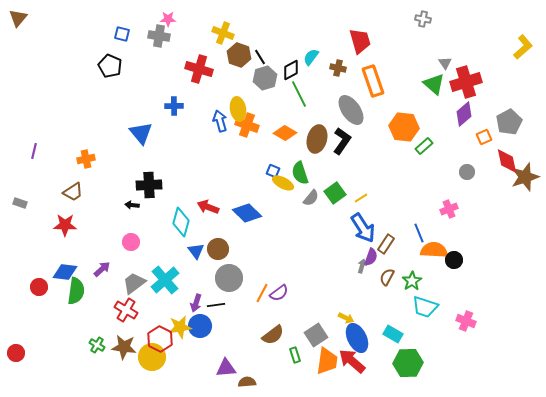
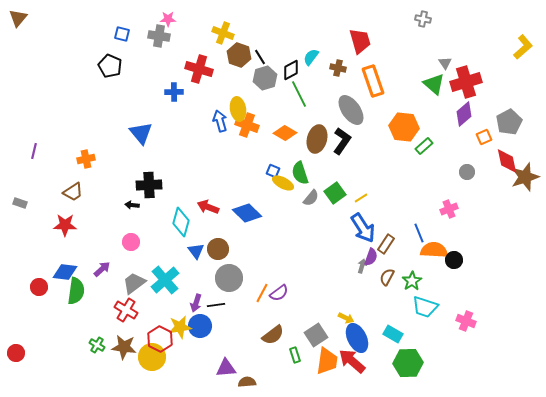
blue cross at (174, 106): moved 14 px up
